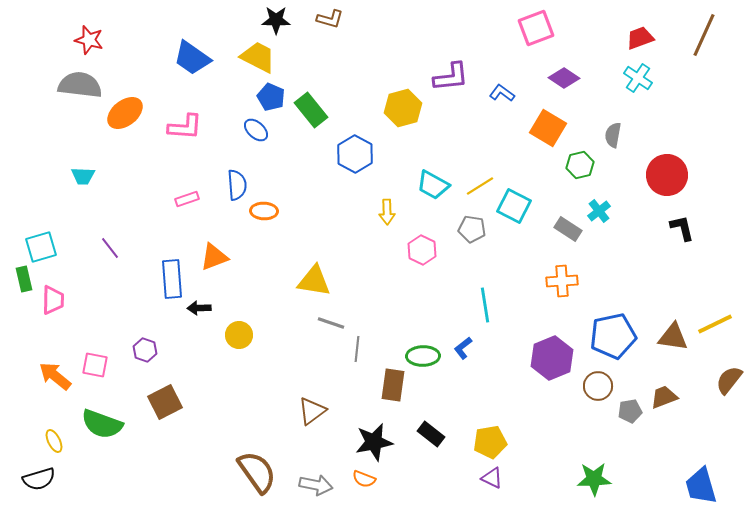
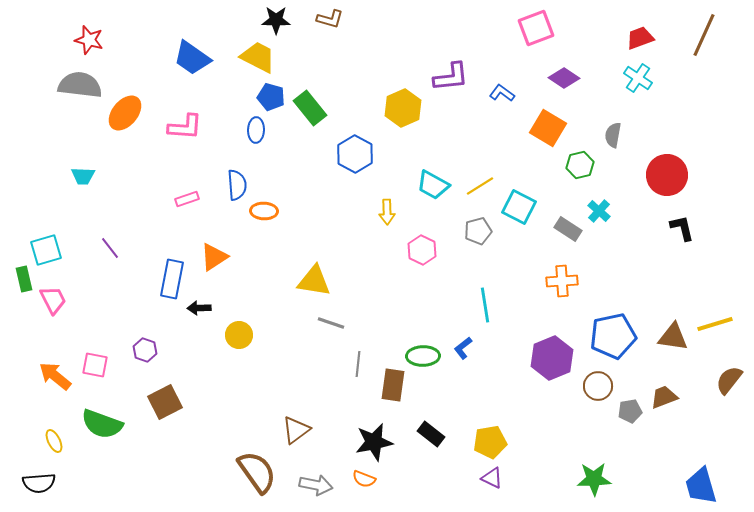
blue pentagon at (271, 97): rotated 8 degrees counterclockwise
yellow hexagon at (403, 108): rotated 9 degrees counterclockwise
green rectangle at (311, 110): moved 1 px left, 2 px up
orange ellipse at (125, 113): rotated 12 degrees counterclockwise
blue ellipse at (256, 130): rotated 50 degrees clockwise
cyan square at (514, 206): moved 5 px right, 1 px down
cyan cross at (599, 211): rotated 10 degrees counterclockwise
gray pentagon at (472, 229): moved 6 px right, 2 px down; rotated 24 degrees counterclockwise
cyan square at (41, 247): moved 5 px right, 3 px down
orange triangle at (214, 257): rotated 12 degrees counterclockwise
blue rectangle at (172, 279): rotated 15 degrees clockwise
pink trapezoid at (53, 300): rotated 28 degrees counterclockwise
yellow line at (715, 324): rotated 9 degrees clockwise
gray line at (357, 349): moved 1 px right, 15 px down
brown triangle at (312, 411): moved 16 px left, 19 px down
black semicircle at (39, 479): moved 4 px down; rotated 12 degrees clockwise
